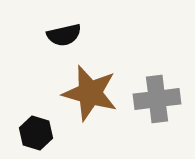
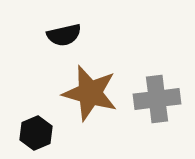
black hexagon: rotated 20 degrees clockwise
